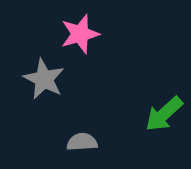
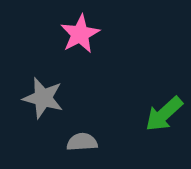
pink star: rotated 12 degrees counterclockwise
gray star: moved 1 px left, 19 px down; rotated 12 degrees counterclockwise
